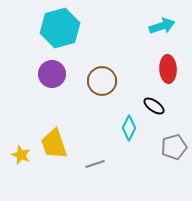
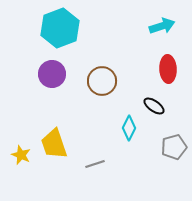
cyan hexagon: rotated 6 degrees counterclockwise
